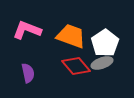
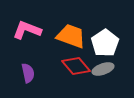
gray ellipse: moved 1 px right, 6 px down
